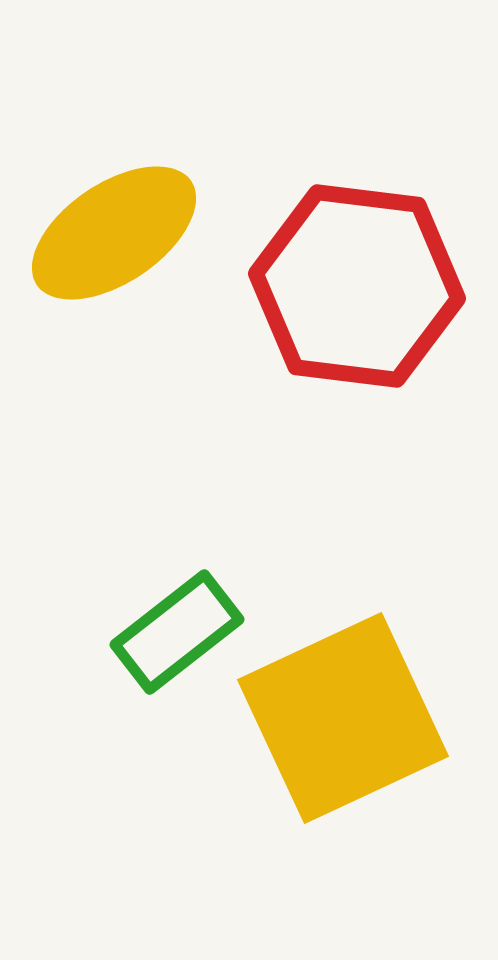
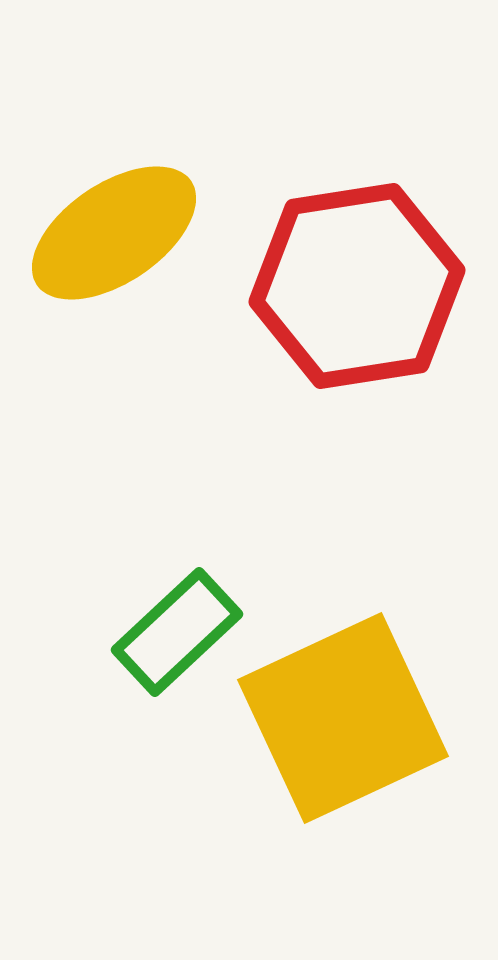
red hexagon: rotated 16 degrees counterclockwise
green rectangle: rotated 5 degrees counterclockwise
